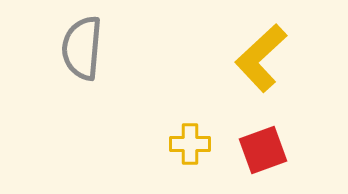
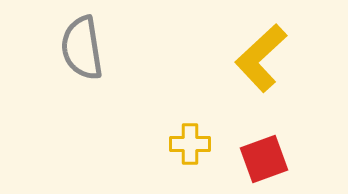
gray semicircle: rotated 14 degrees counterclockwise
red square: moved 1 px right, 9 px down
